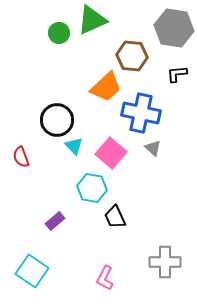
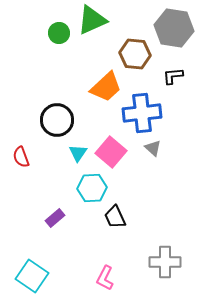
brown hexagon: moved 3 px right, 2 px up
black L-shape: moved 4 px left, 2 px down
blue cross: moved 1 px right; rotated 18 degrees counterclockwise
cyan triangle: moved 4 px right, 7 px down; rotated 18 degrees clockwise
pink square: moved 1 px up
cyan hexagon: rotated 12 degrees counterclockwise
purple rectangle: moved 3 px up
cyan square: moved 5 px down
